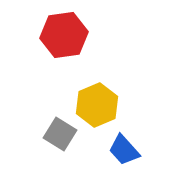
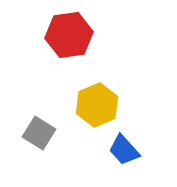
red hexagon: moved 5 px right
gray square: moved 21 px left, 1 px up
